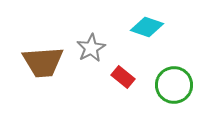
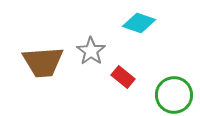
cyan diamond: moved 8 px left, 4 px up
gray star: moved 3 px down; rotated 8 degrees counterclockwise
green circle: moved 10 px down
